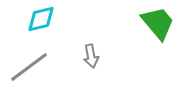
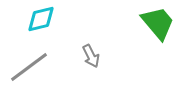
gray arrow: rotated 15 degrees counterclockwise
